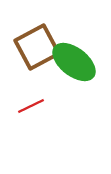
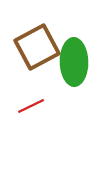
green ellipse: rotated 51 degrees clockwise
